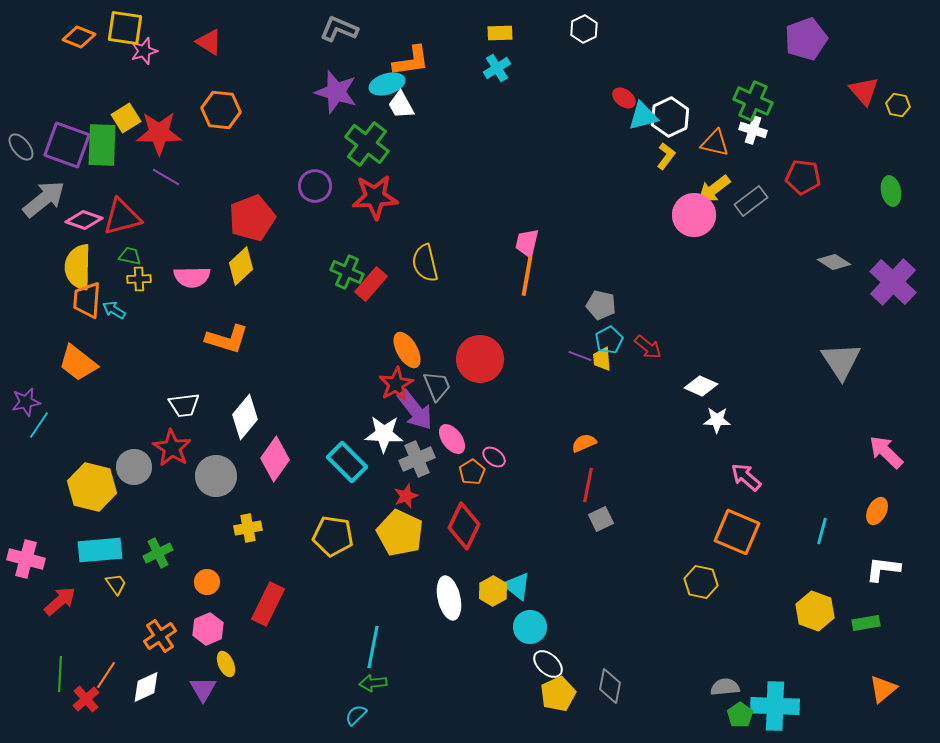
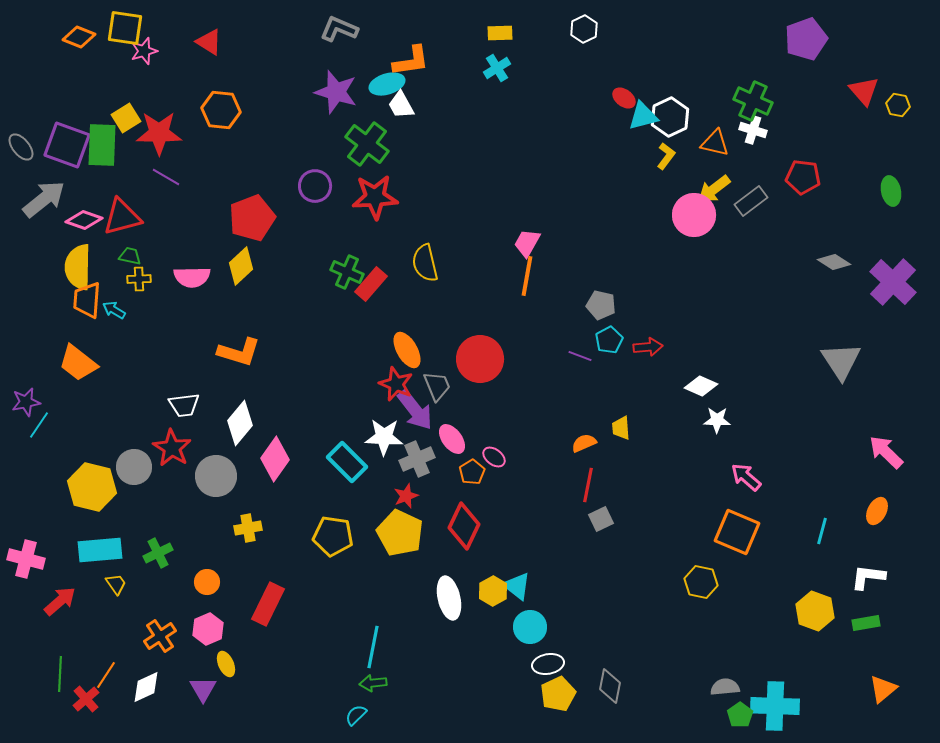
pink trapezoid at (527, 243): rotated 16 degrees clockwise
orange L-shape at (227, 339): moved 12 px right, 13 px down
red arrow at (648, 347): rotated 44 degrees counterclockwise
yellow trapezoid at (602, 359): moved 19 px right, 69 px down
red star at (396, 384): rotated 20 degrees counterclockwise
white diamond at (245, 417): moved 5 px left, 6 px down
white star at (384, 434): moved 3 px down
white L-shape at (883, 569): moved 15 px left, 8 px down
white ellipse at (548, 664): rotated 52 degrees counterclockwise
